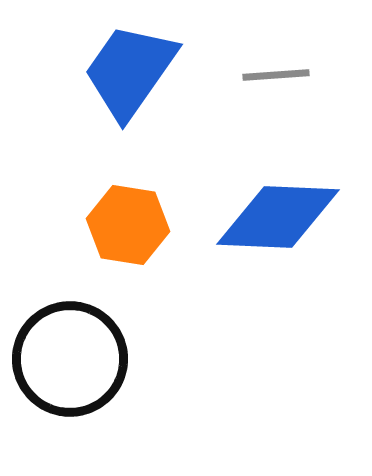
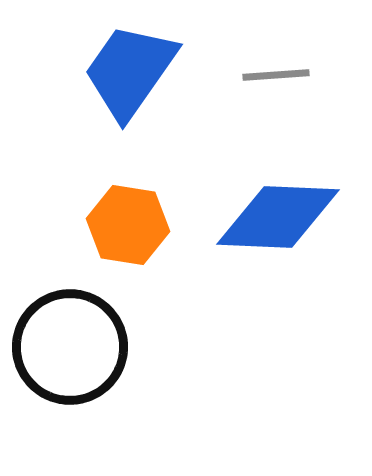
black circle: moved 12 px up
